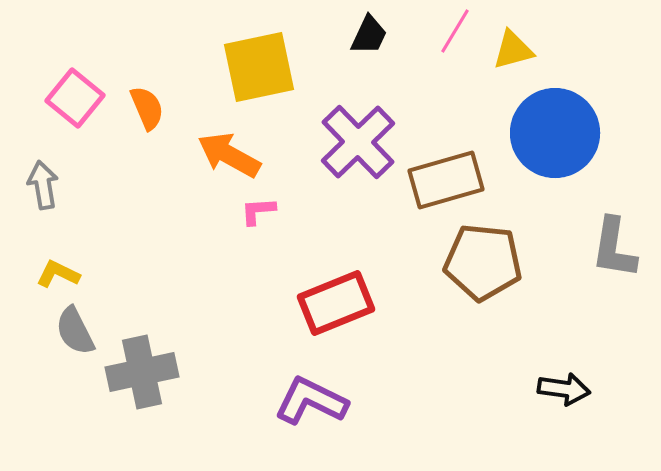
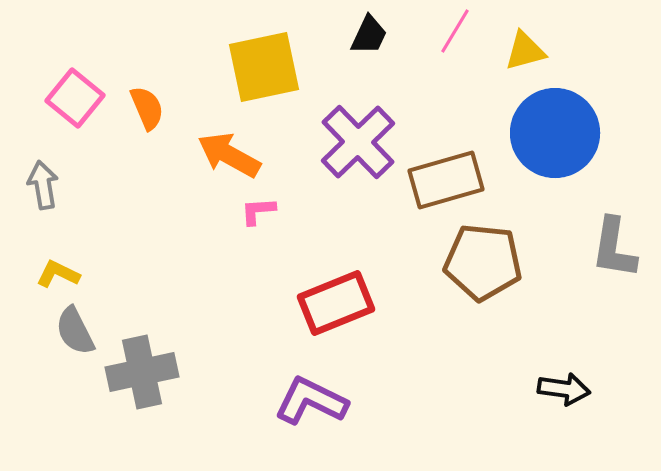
yellow triangle: moved 12 px right, 1 px down
yellow square: moved 5 px right
